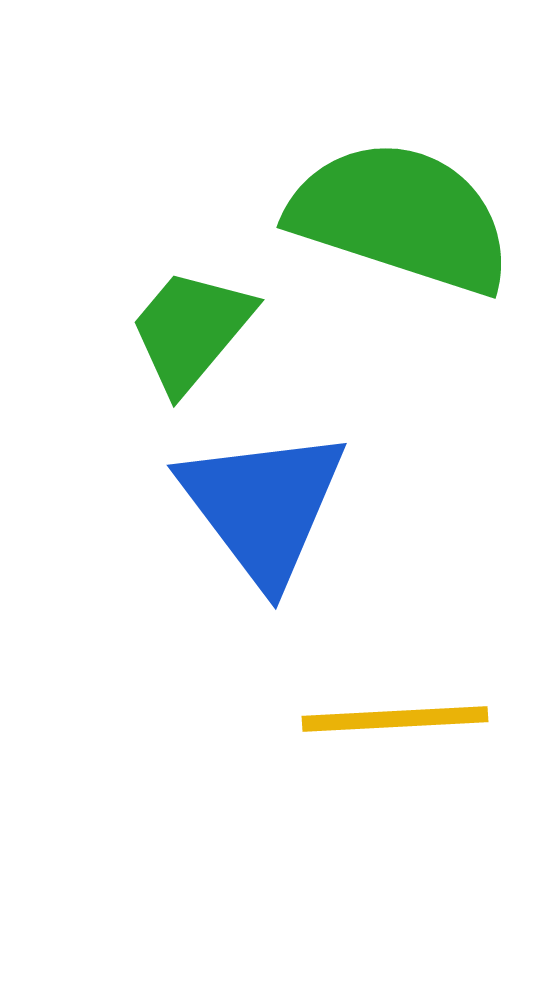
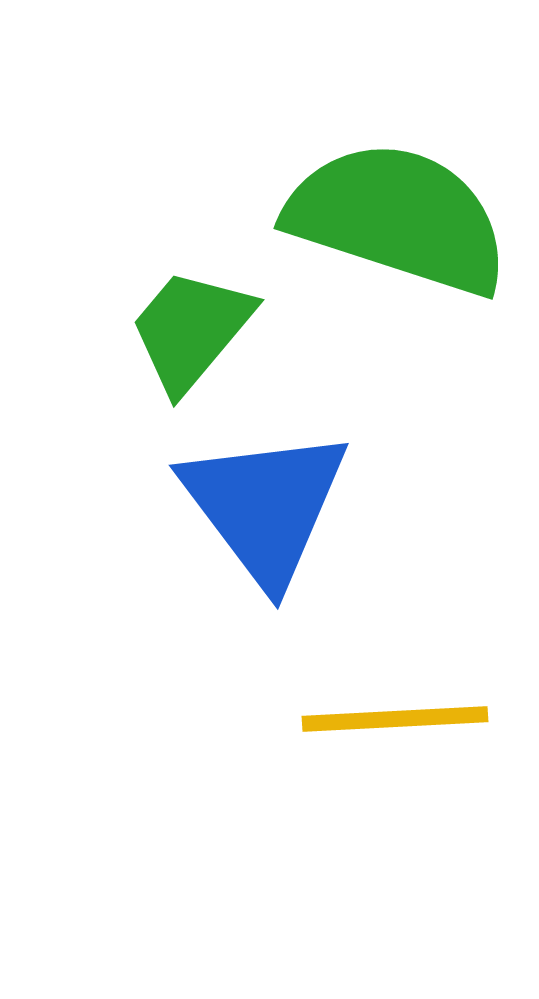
green semicircle: moved 3 px left, 1 px down
blue triangle: moved 2 px right
